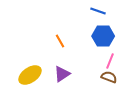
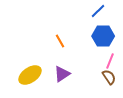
blue line: rotated 63 degrees counterclockwise
brown semicircle: rotated 35 degrees clockwise
